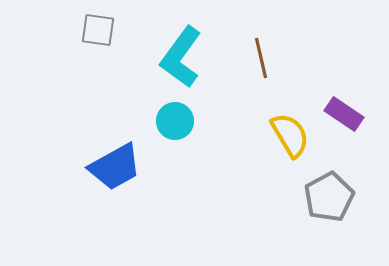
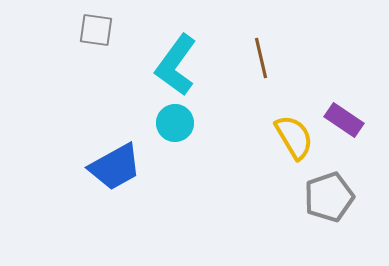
gray square: moved 2 px left
cyan L-shape: moved 5 px left, 8 px down
purple rectangle: moved 6 px down
cyan circle: moved 2 px down
yellow semicircle: moved 4 px right, 2 px down
gray pentagon: rotated 9 degrees clockwise
